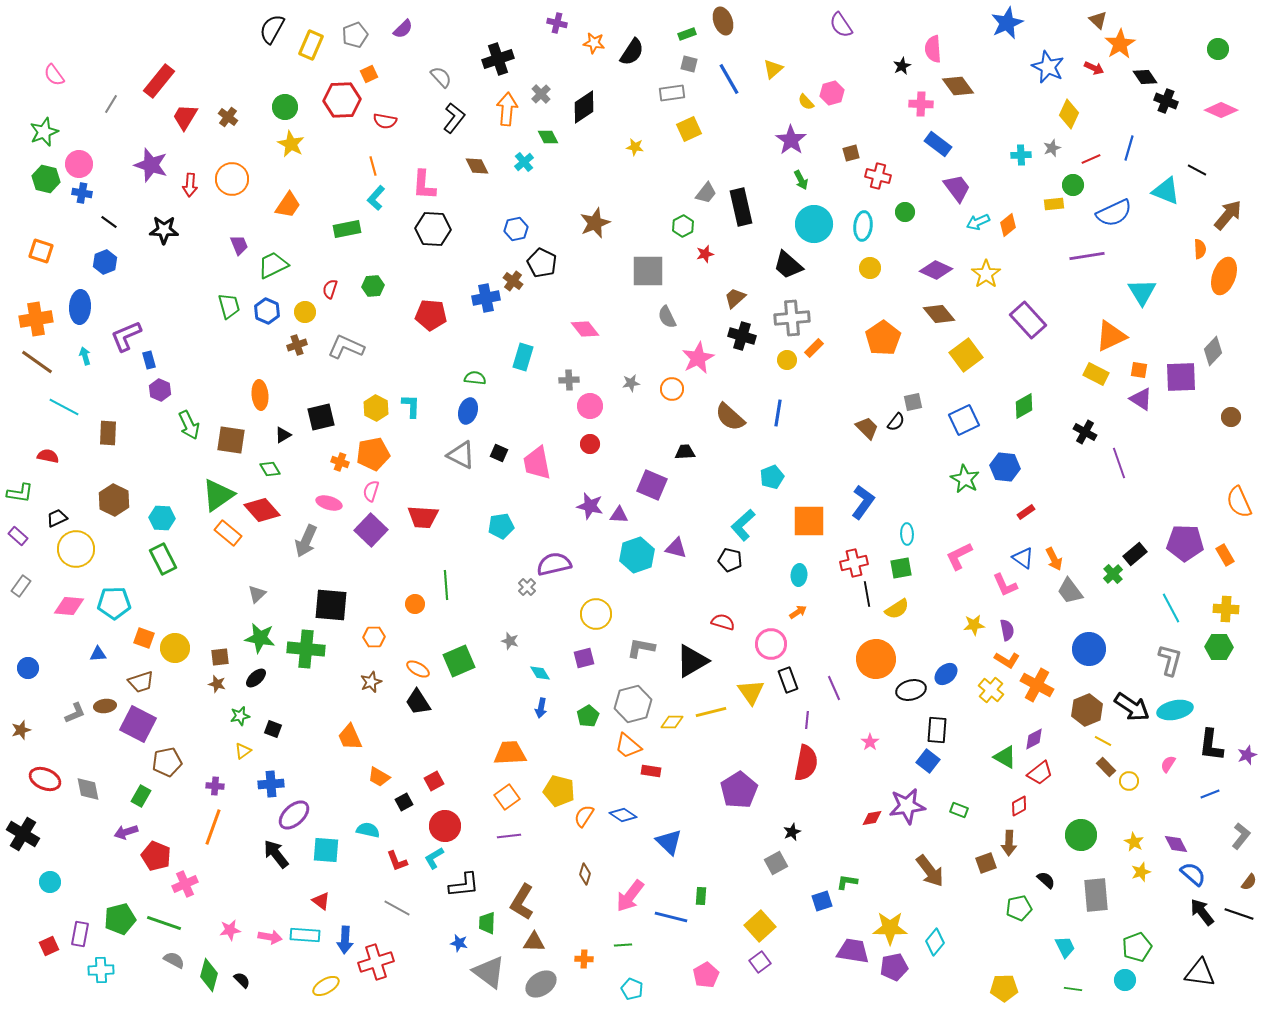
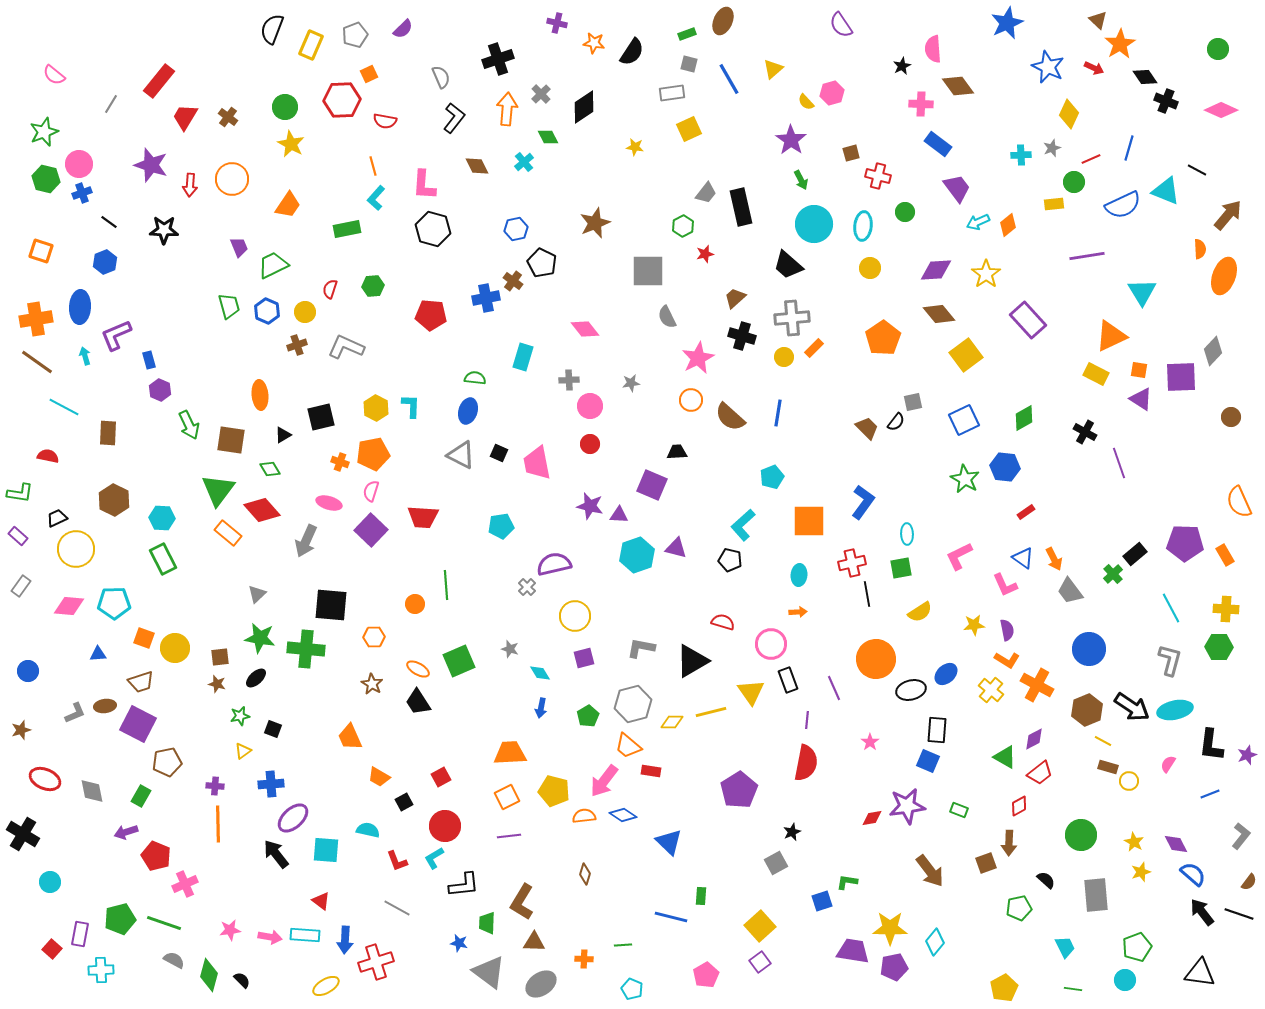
brown ellipse at (723, 21): rotated 44 degrees clockwise
black semicircle at (272, 29): rotated 8 degrees counterclockwise
pink semicircle at (54, 75): rotated 15 degrees counterclockwise
gray semicircle at (441, 77): rotated 20 degrees clockwise
green circle at (1073, 185): moved 1 px right, 3 px up
blue cross at (82, 193): rotated 30 degrees counterclockwise
blue semicircle at (1114, 213): moved 9 px right, 8 px up
black hexagon at (433, 229): rotated 12 degrees clockwise
purple trapezoid at (239, 245): moved 2 px down
purple diamond at (936, 270): rotated 28 degrees counterclockwise
purple L-shape at (126, 336): moved 10 px left, 1 px up
yellow circle at (787, 360): moved 3 px left, 3 px up
orange circle at (672, 389): moved 19 px right, 11 px down
green diamond at (1024, 406): moved 12 px down
black trapezoid at (685, 452): moved 8 px left
green triangle at (218, 495): moved 5 px up; rotated 18 degrees counterclockwise
red cross at (854, 563): moved 2 px left
yellow semicircle at (897, 609): moved 23 px right, 3 px down
orange arrow at (798, 612): rotated 30 degrees clockwise
yellow circle at (596, 614): moved 21 px left, 2 px down
gray star at (510, 641): moved 8 px down
blue circle at (28, 668): moved 3 px down
brown star at (371, 682): moved 1 px right, 2 px down; rotated 20 degrees counterclockwise
blue square at (928, 761): rotated 15 degrees counterclockwise
brown rectangle at (1106, 767): moved 2 px right; rotated 30 degrees counterclockwise
red square at (434, 781): moved 7 px right, 4 px up
gray diamond at (88, 789): moved 4 px right, 2 px down
yellow pentagon at (559, 791): moved 5 px left
orange square at (507, 797): rotated 10 degrees clockwise
purple ellipse at (294, 815): moved 1 px left, 3 px down
orange semicircle at (584, 816): rotated 50 degrees clockwise
orange line at (213, 827): moved 5 px right, 3 px up; rotated 21 degrees counterclockwise
pink arrow at (630, 896): moved 26 px left, 115 px up
red square at (49, 946): moved 3 px right, 3 px down; rotated 24 degrees counterclockwise
yellow pentagon at (1004, 988): rotated 28 degrees counterclockwise
